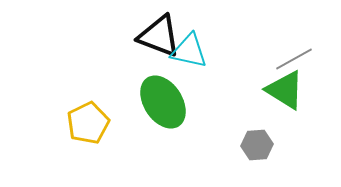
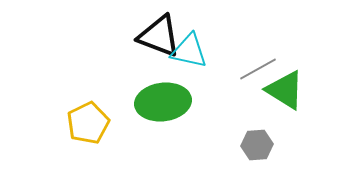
gray line: moved 36 px left, 10 px down
green ellipse: rotated 64 degrees counterclockwise
